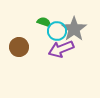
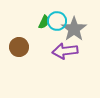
green semicircle: rotated 96 degrees clockwise
cyan circle: moved 10 px up
purple arrow: moved 4 px right, 2 px down; rotated 15 degrees clockwise
